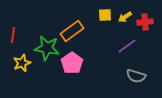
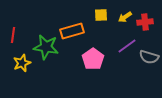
yellow square: moved 4 px left
orange rectangle: rotated 20 degrees clockwise
green star: moved 1 px left, 1 px up
pink pentagon: moved 21 px right, 4 px up
gray semicircle: moved 13 px right, 19 px up
